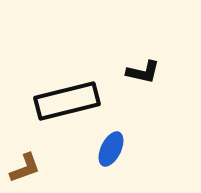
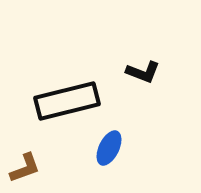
black L-shape: rotated 8 degrees clockwise
blue ellipse: moved 2 px left, 1 px up
